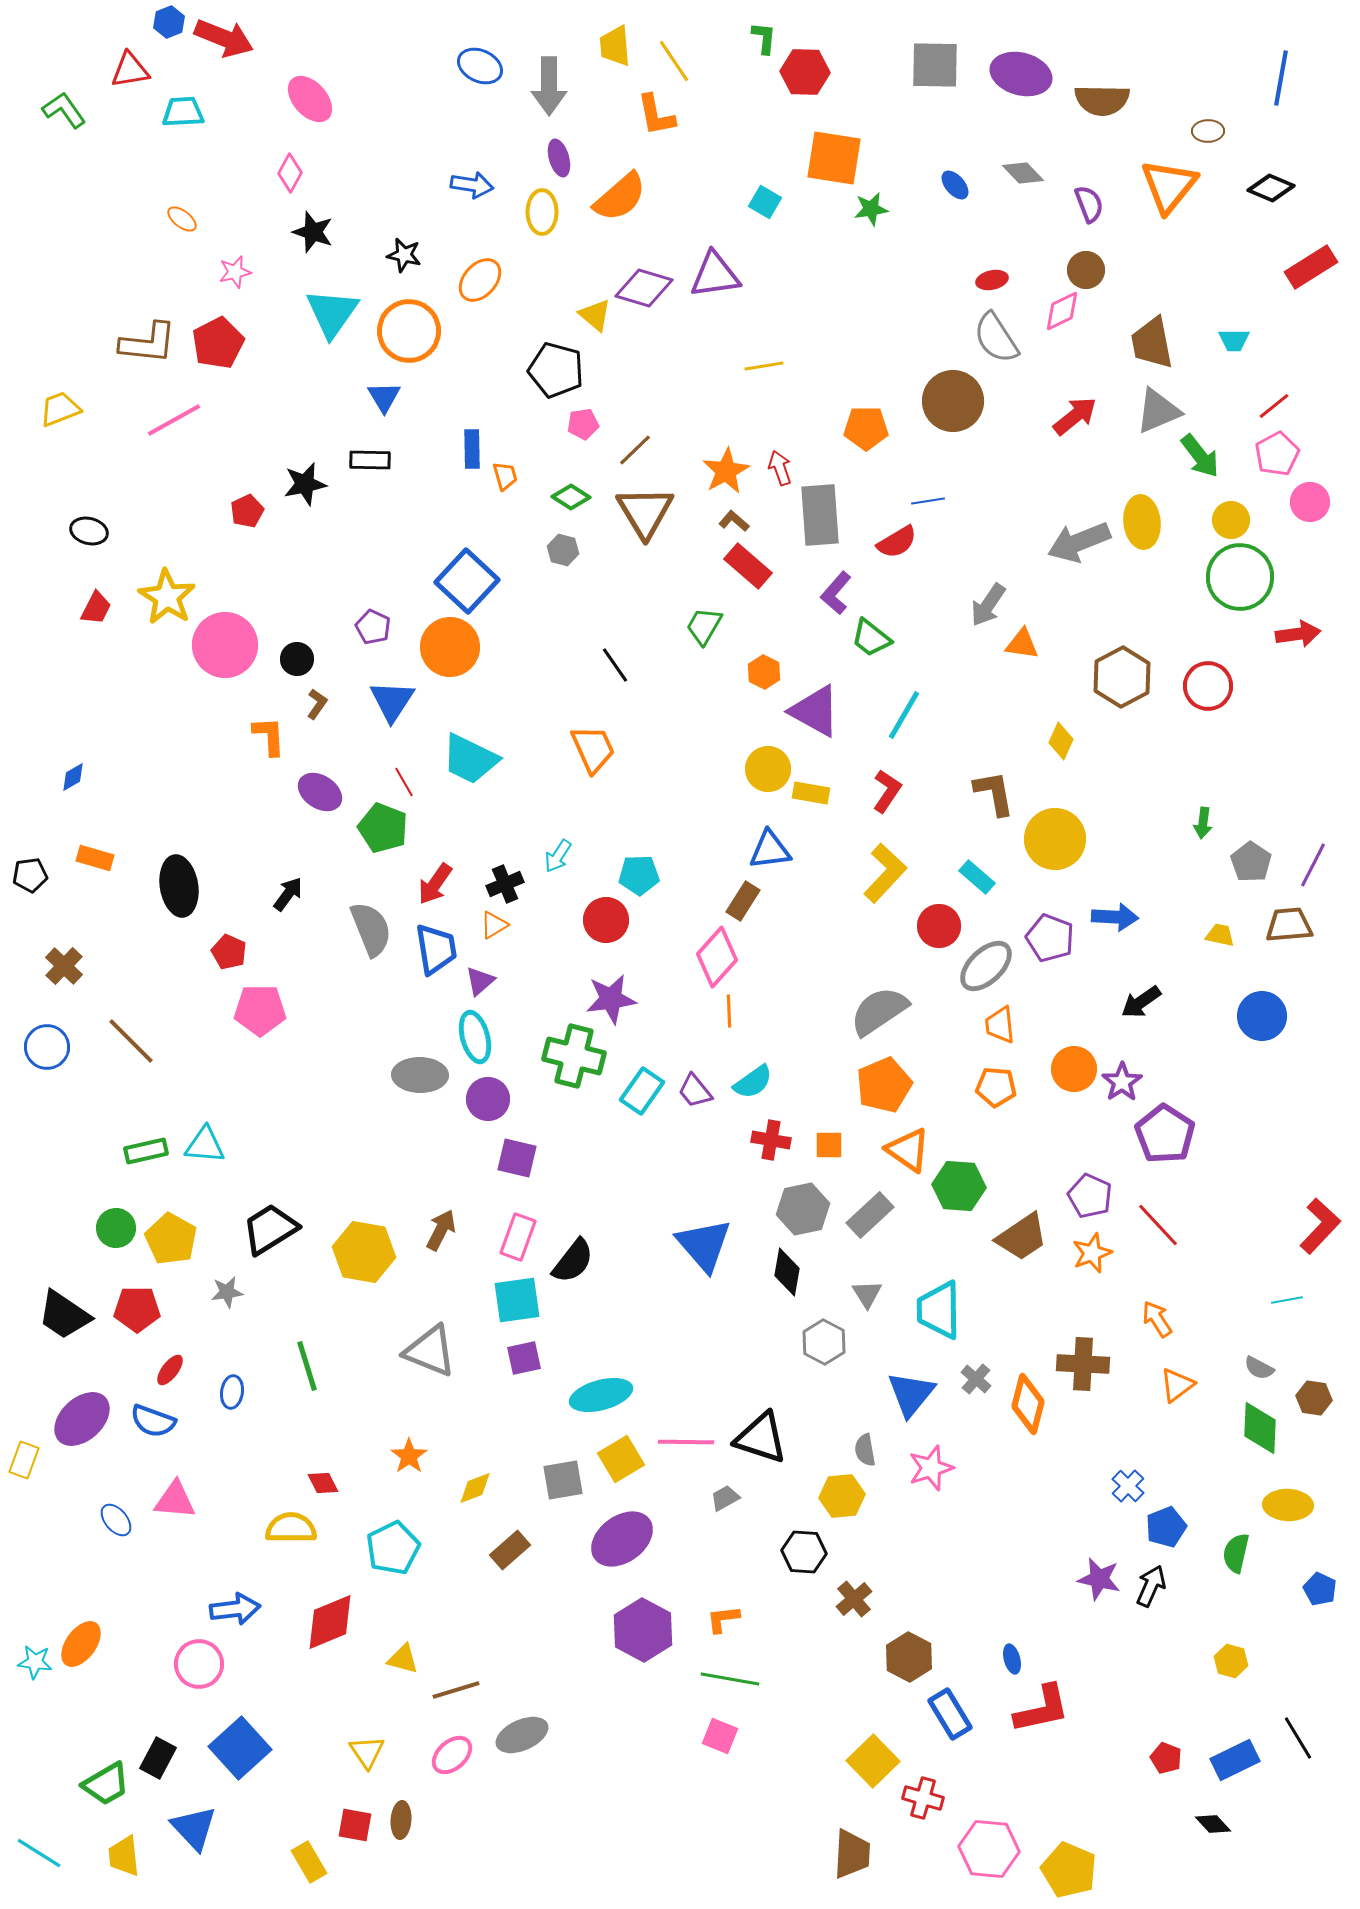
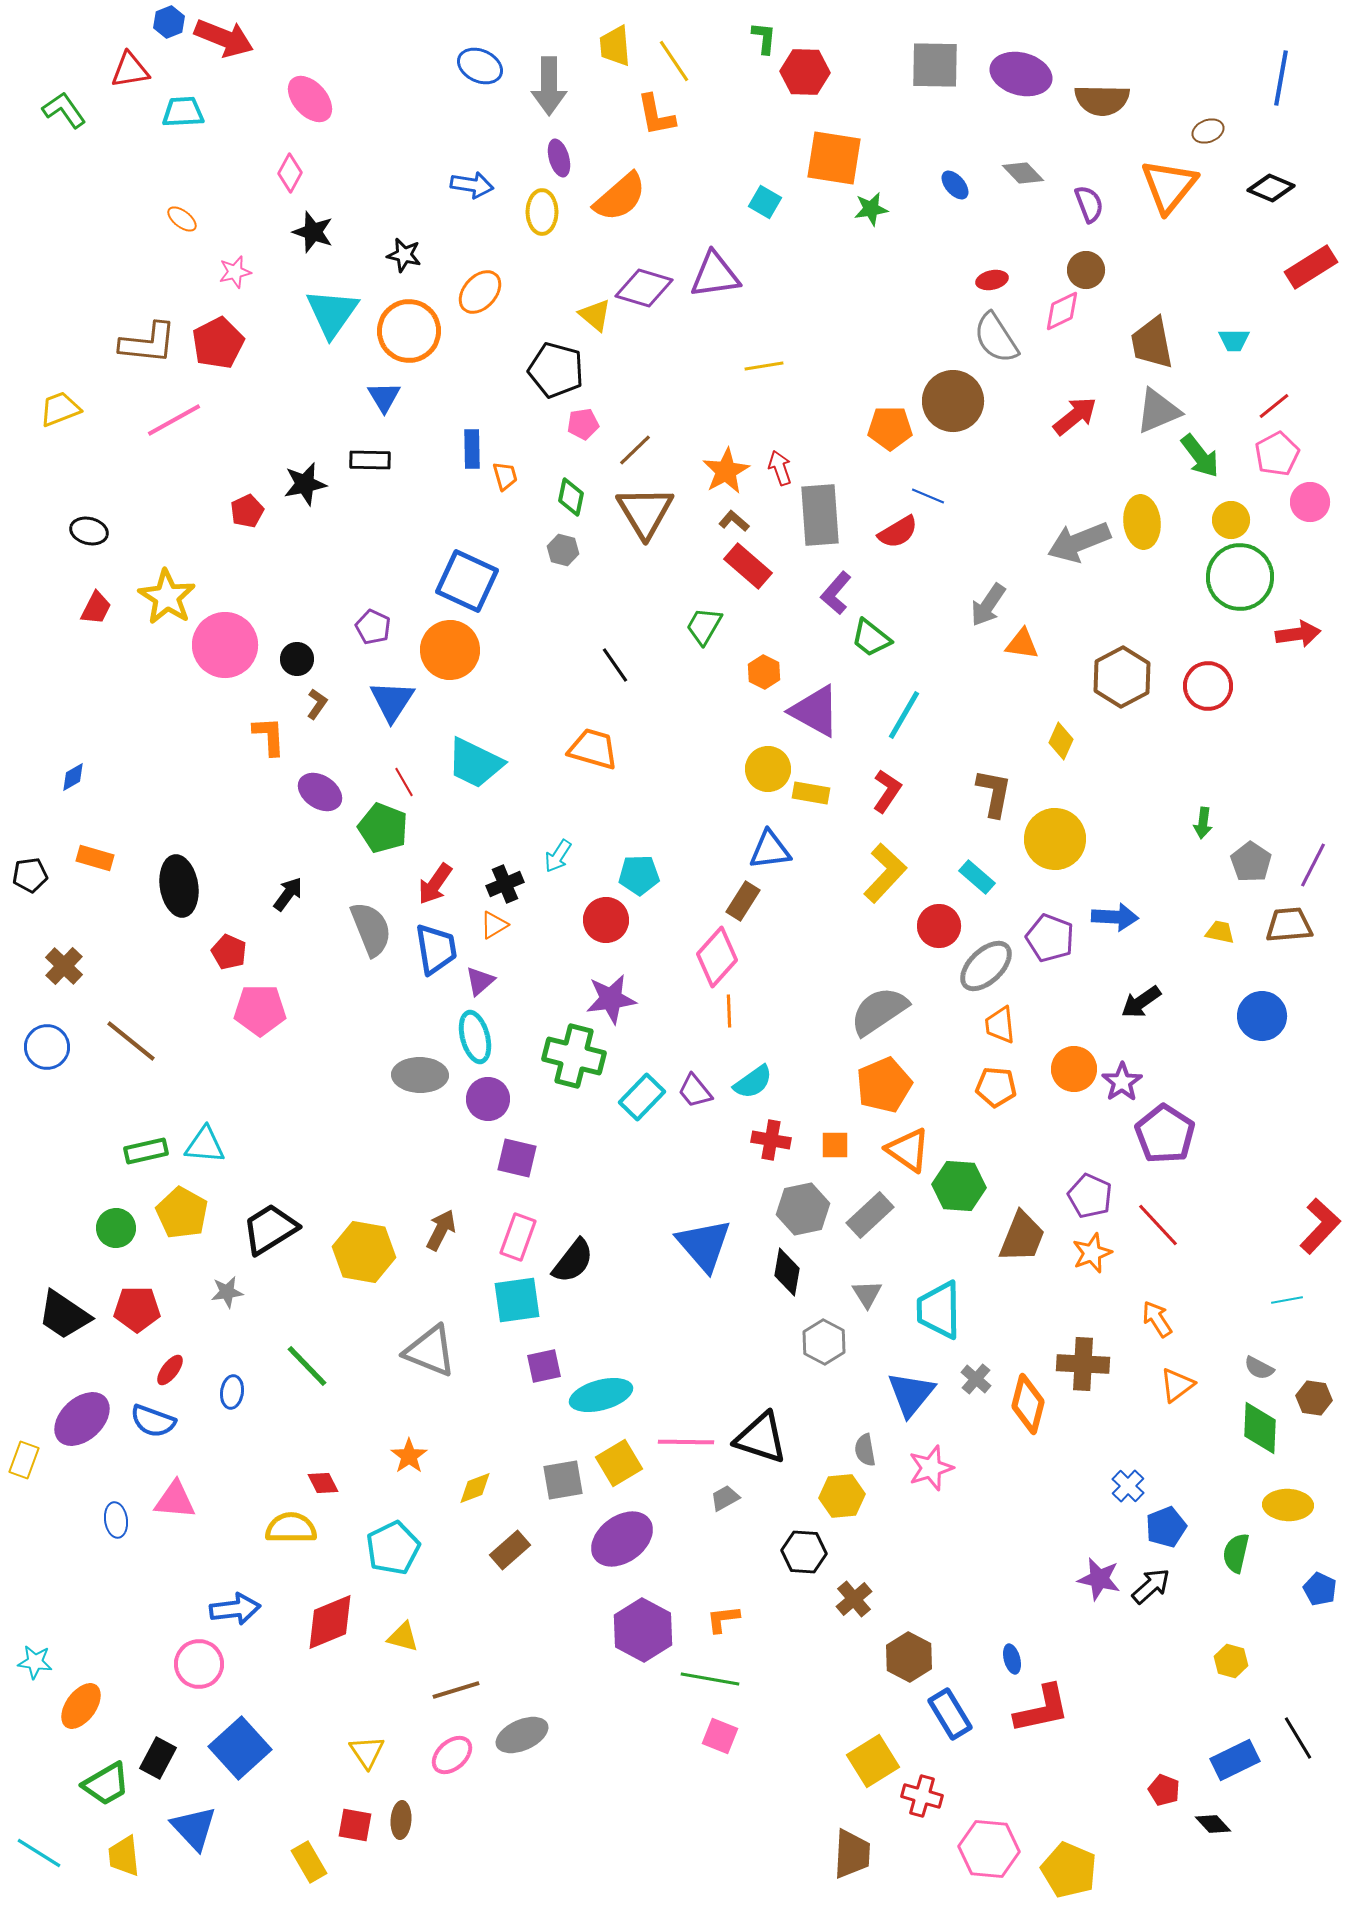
brown ellipse at (1208, 131): rotated 20 degrees counterclockwise
orange ellipse at (480, 280): moved 12 px down
orange pentagon at (866, 428): moved 24 px right
green diamond at (571, 497): rotated 69 degrees clockwise
blue line at (928, 501): moved 5 px up; rotated 32 degrees clockwise
red semicircle at (897, 542): moved 1 px right, 10 px up
blue square at (467, 581): rotated 18 degrees counterclockwise
orange circle at (450, 647): moved 3 px down
orange trapezoid at (593, 749): rotated 50 degrees counterclockwise
cyan trapezoid at (470, 759): moved 5 px right, 4 px down
brown L-shape at (994, 793): rotated 21 degrees clockwise
yellow trapezoid at (1220, 935): moved 3 px up
brown line at (131, 1041): rotated 6 degrees counterclockwise
cyan rectangle at (642, 1091): moved 6 px down; rotated 9 degrees clockwise
orange square at (829, 1145): moved 6 px right
brown trapezoid at (1022, 1237): rotated 34 degrees counterclockwise
yellow pentagon at (171, 1239): moved 11 px right, 26 px up
purple square at (524, 1358): moved 20 px right, 8 px down
green line at (307, 1366): rotated 27 degrees counterclockwise
yellow square at (621, 1459): moved 2 px left, 4 px down
blue ellipse at (116, 1520): rotated 32 degrees clockwise
black arrow at (1151, 1586): rotated 24 degrees clockwise
orange ellipse at (81, 1644): moved 62 px down
yellow triangle at (403, 1659): moved 22 px up
green line at (730, 1679): moved 20 px left
red pentagon at (1166, 1758): moved 2 px left, 32 px down
yellow square at (873, 1761): rotated 12 degrees clockwise
red cross at (923, 1798): moved 1 px left, 2 px up
